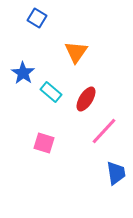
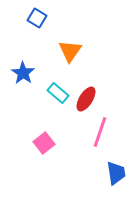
orange triangle: moved 6 px left, 1 px up
cyan rectangle: moved 7 px right, 1 px down
pink line: moved 4 px left, 1 px down; rotated 24 degrees counterclockwise
pink square: rotated 35 degrees clockwise
